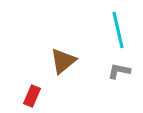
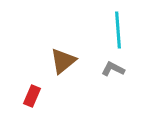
cyan line: rotated 9 degrees clockwise
gray L-shape: moved 6 px left, 2 px up; rotated 15 degrees clockwise
